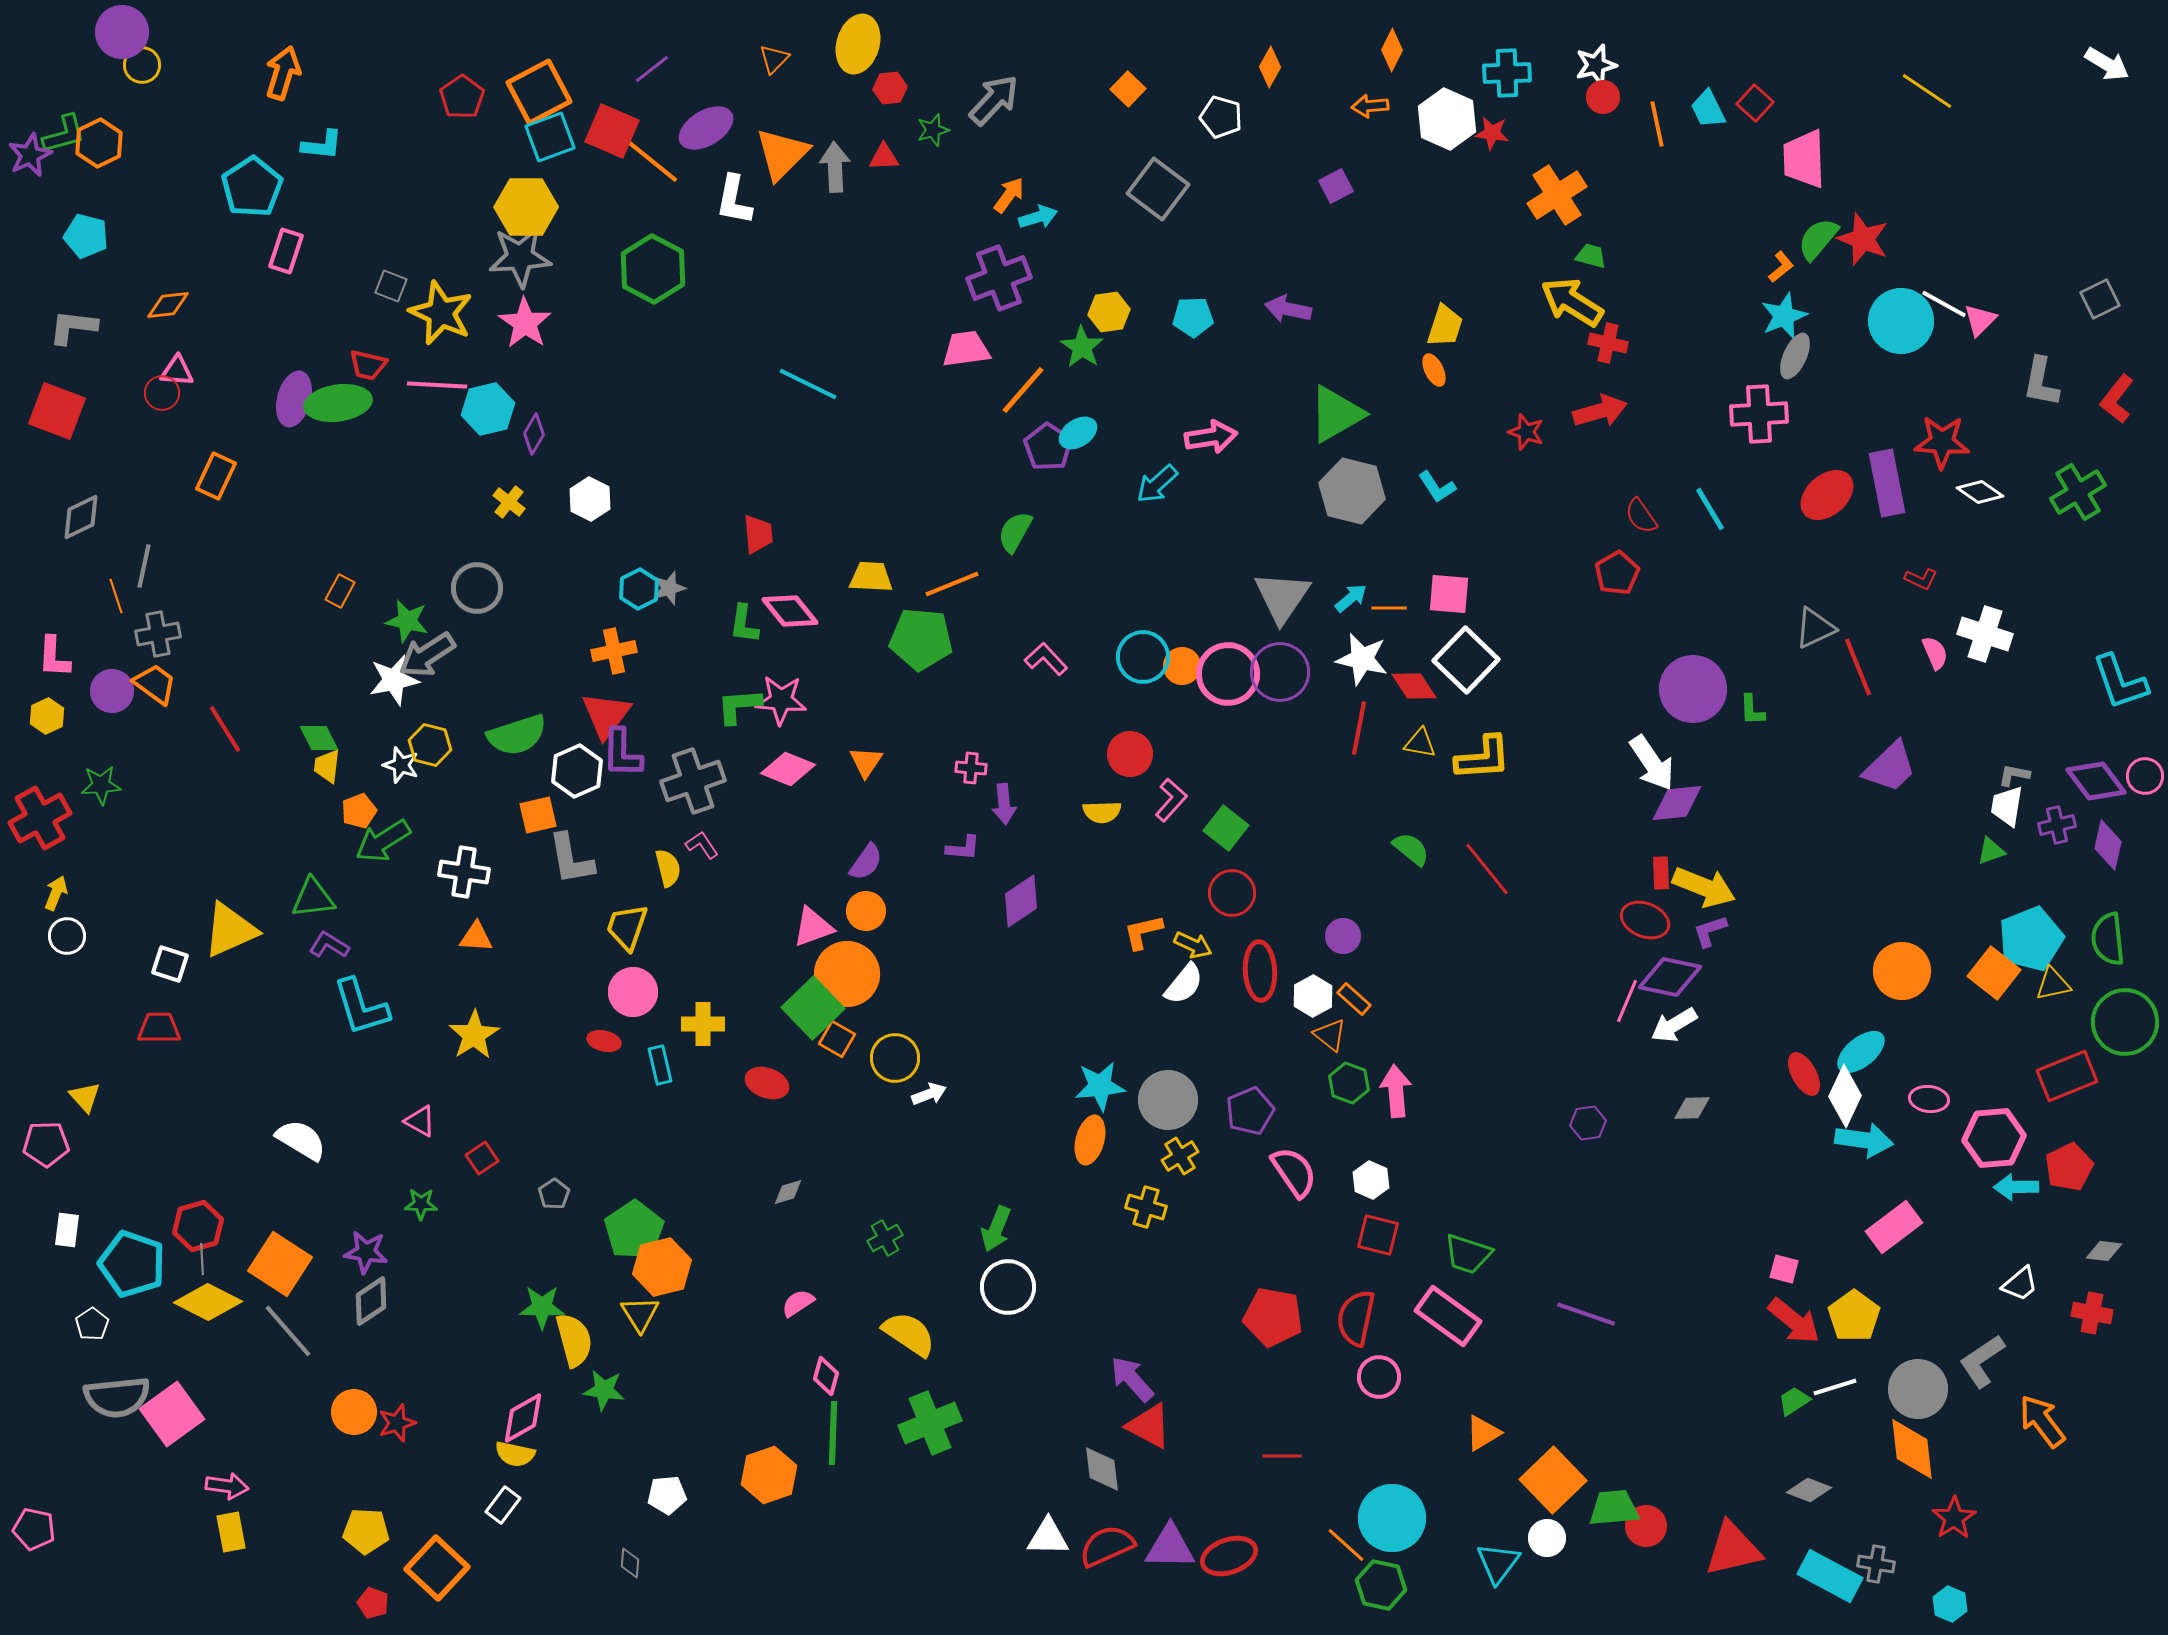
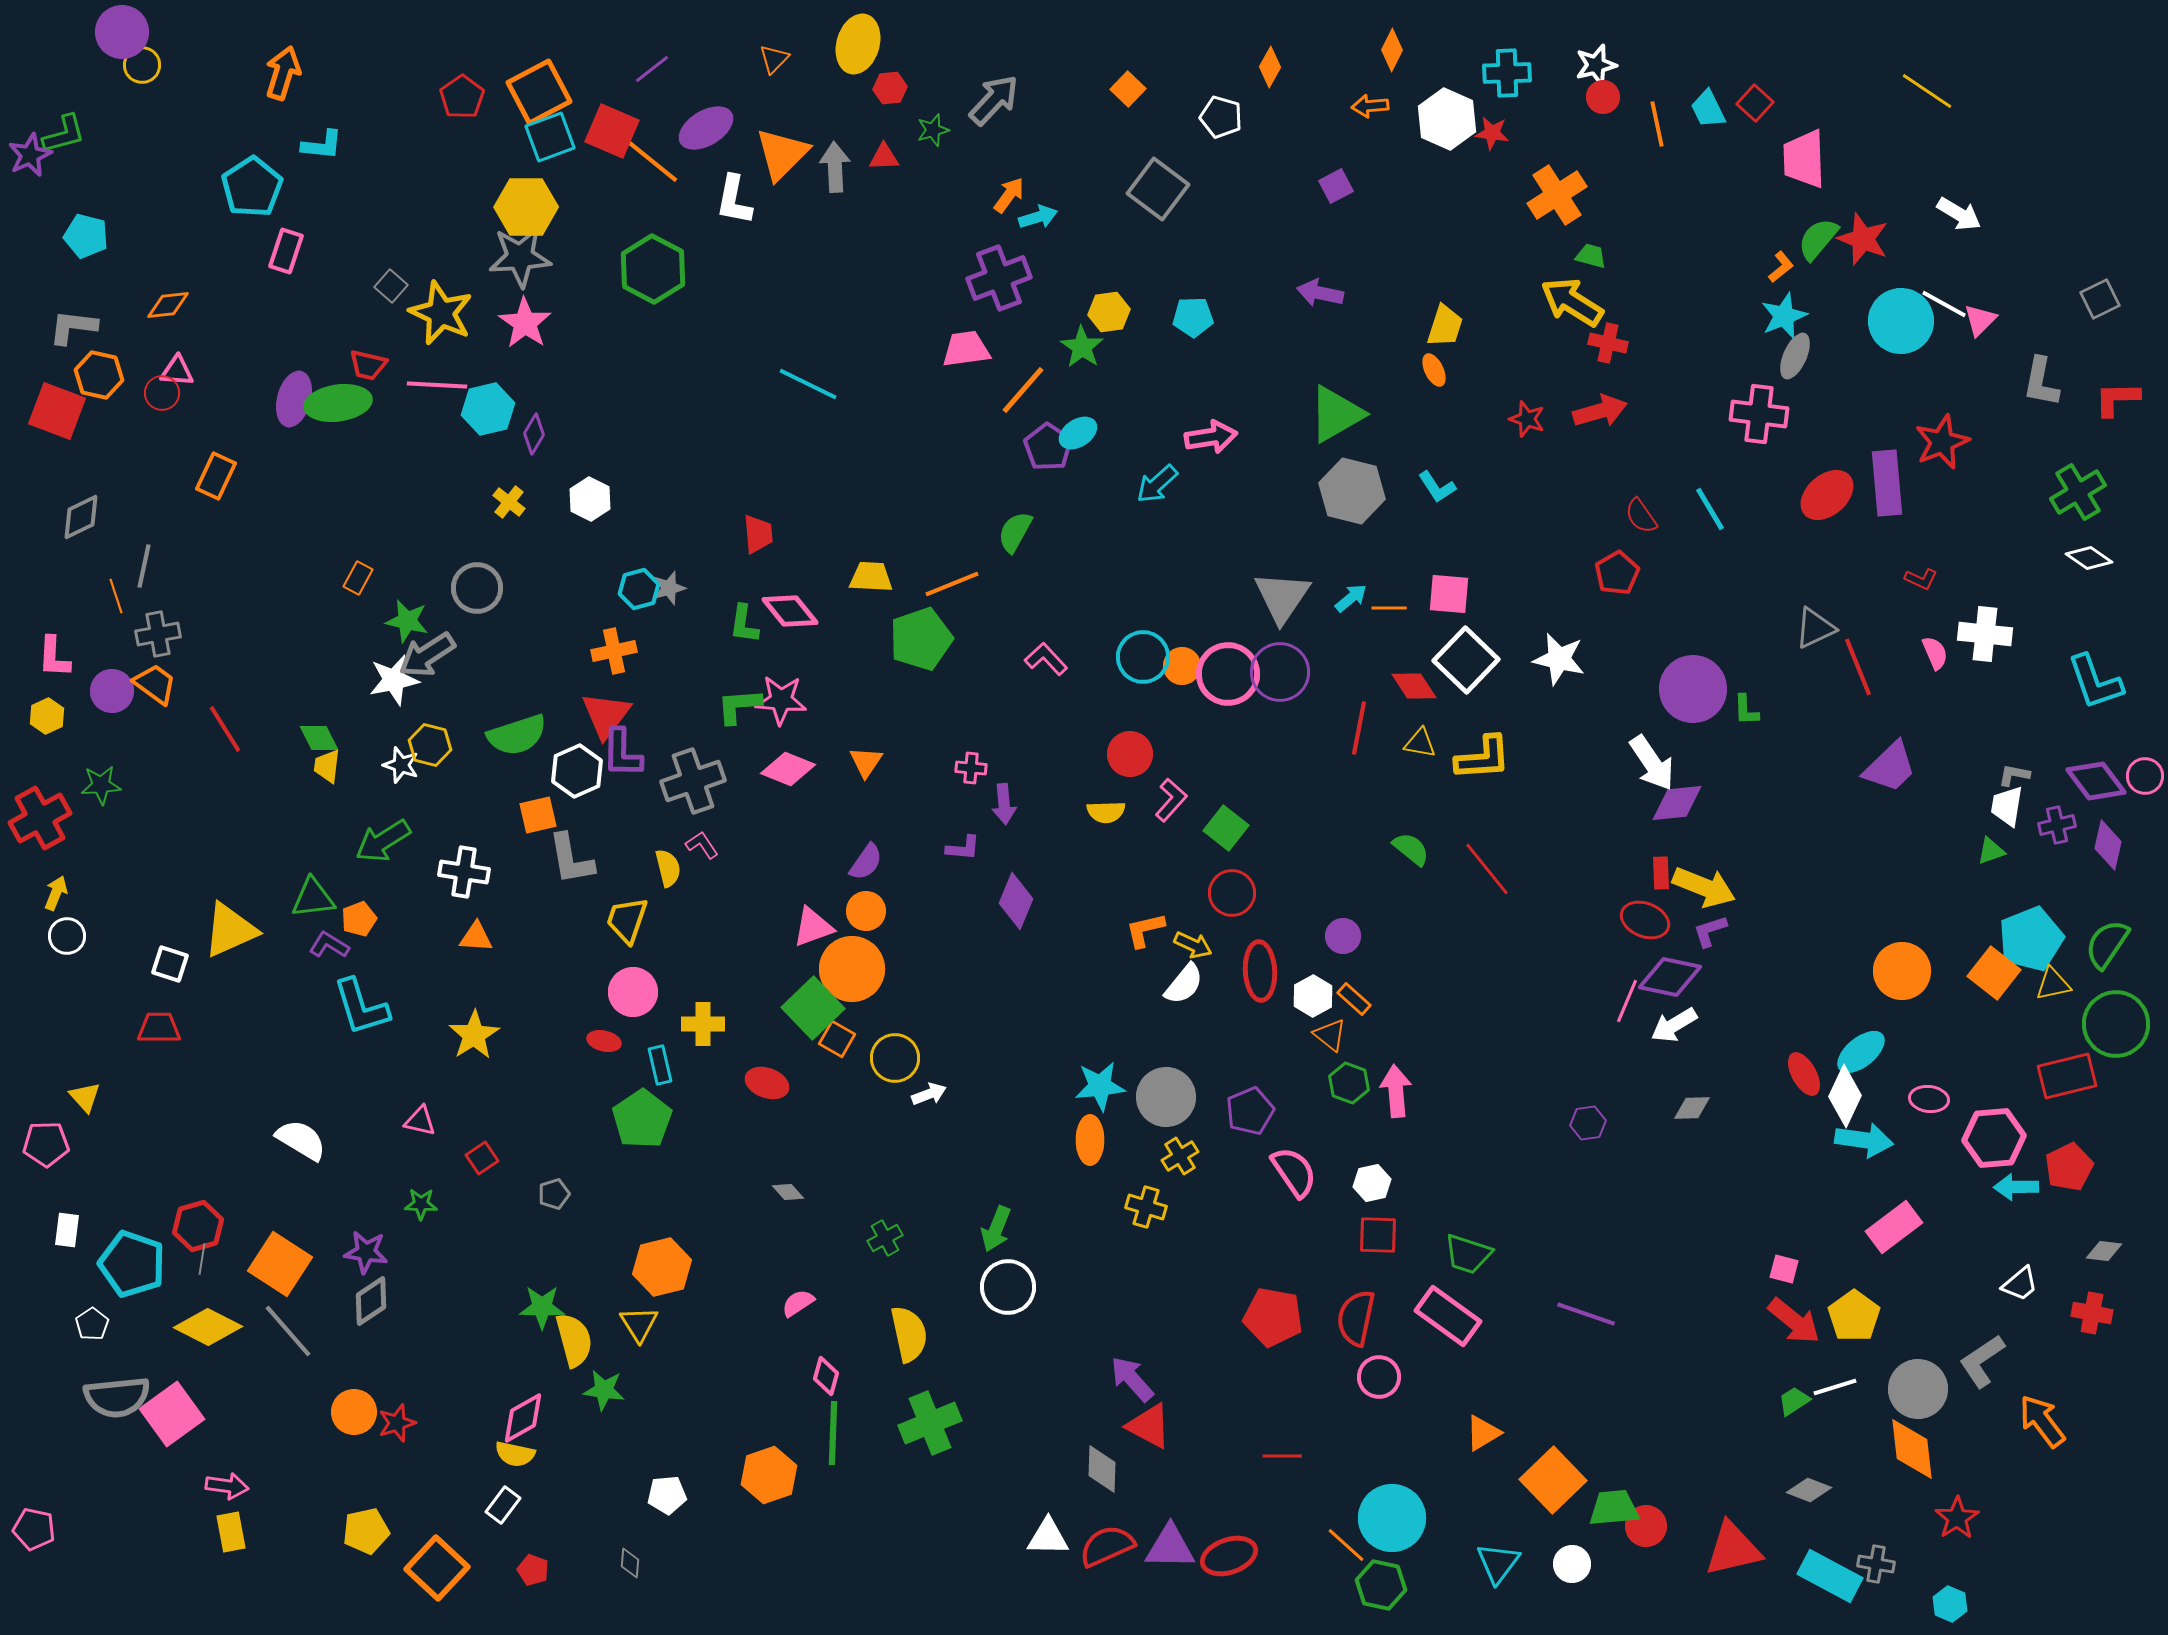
white arrow at (2107, 64): moved 148 px left, 150 px down
orange hexagon at (99, 143): moved 232 px down; rotated 21 degrees counterclockwise
gray square at (391, 286): rotated 20 degrees clockwise
purple arrow at (1288, 309): moved 32 px right, 16 px up
red L-shape at (2117, 399): rotated 51 degrees clockwise
pink cross at (1759, 414): rotated 10 degrees clockwise
red star at (1526, 432): moved 1 px right, 13 px up
red star at (1942, 442): rotated 26 degrees counterclockwise
purple rectangle at (1887, 483): rotated 6 degrees clockwise
white diamond at (1980, 492): moved 109 px right, 66 px down
cyan hexagon at (639, 589): rotated 12 degrees clockwise
orange rectangle at (340, 591): moved 18 px right, 13 px up
white cross at (1985, 634): rotated 12 degrees counterclockwise
green pentagon at (921, 639): rotated 24 degrees counterclockwise
white star at (1362, 659): moved 197 px right
cyan L-shape at (2120, 682): moved 25 px left
green L-shape at (1752, 710): moved 6 px left
orange pentagon at (359, 811): moved 108 px down
yellow semicircle at (1102, 812): moved 4 px right
purple diamond at (1021, 901): moved 5 px left; rotated 34 degrees counterclockwise
yellow trapezoid at (627, 927): moved 7 px up
orange L-shape at (1143, 932): moved 2 px right, 2 px up
green semicircle at (2108, 939): moved 1 px left, 5 px down; rotated 40 degrees clockwise
orange circle at (847, 974): moved 5 px right, 5 px up
green circle at (2125, 1022): moved 9 px left, 2 px down
red rectangle at (2067, 1076): rotated 8 degrees clockwise
gray circle at (1168, 1100): moved 2 px left, 3 px up
pink triangle at (420, 1121): rotated 16 degrees counterclockwise
orange ellipse at (1090, 1140): rotated 15 degrees counterclockwise
white hexagon at (1371, 1180): moved 1 px right, 3 px down; rotated 24 degrees clockwise
gray diamond at (788, 1192): rotated 64 degrees clockwise
gray pentagon at (554, 1194): rotated 16 degrees clockwise
green pentagon at (634, 1230): moved 8 px right, 111 px up
red square at (1378, 1235): rotated 12 degrees counterclockwise
gray line at (202, 1259): rotated 12 degrees clockwise
yellow diamond at (208, 1302): moved 25 px down
yellow triangle at (640, 1314): moved 1 px left, 10 px down
yellow semicircle at (909, 1334): rotated 44 degrees clockwise
gray diamond at (1102, 1469): rotated 9 degrees clockwise
red star at (1954, 1518): moved 3 px right
yellow pentagon at (366, 1531): rotated 15 degrees counterclockwise
white circle at (1547, 1538): moved 25 px right, 26 px down
red pentagon at (373, 1603): moved 160 px right, 33 px up
